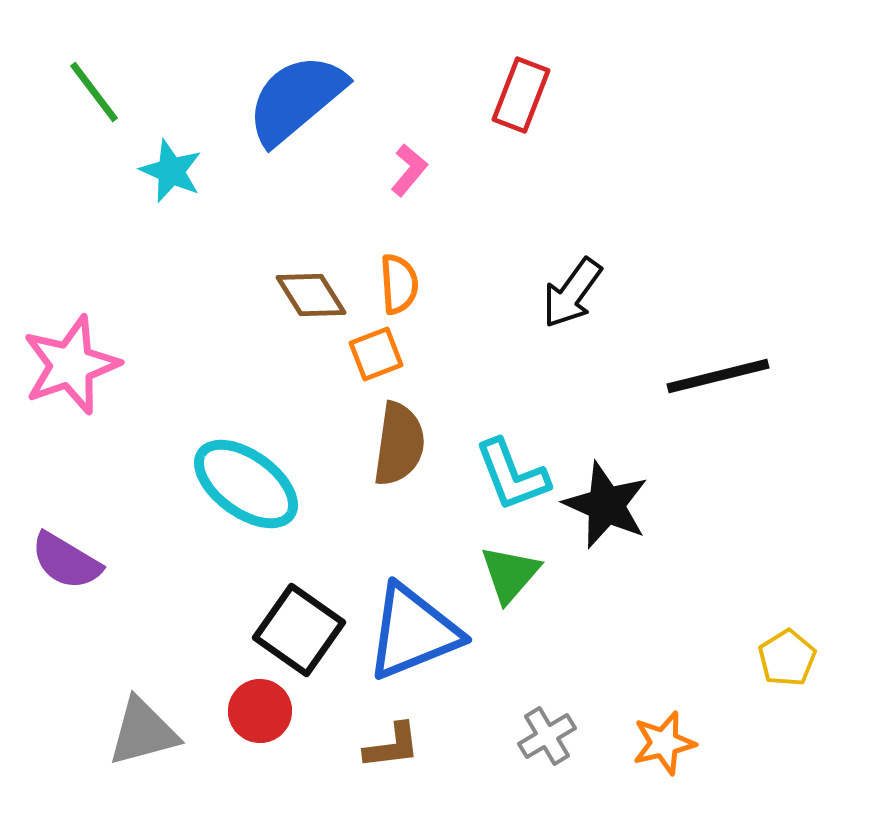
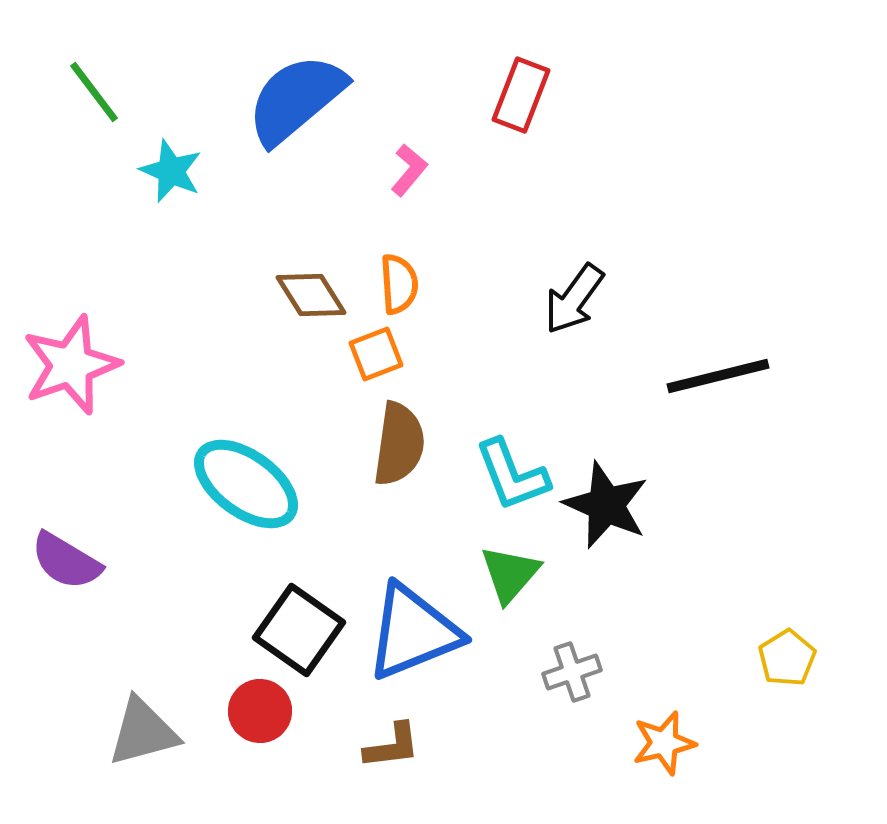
black arrow: moved 2 px right, 6 px down
gray cross: moved 25 px right, 64 px up; rotated 12 degrees clockwise
